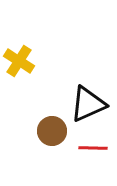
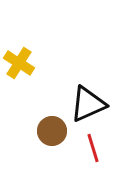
yellow cross: moved 2 px down
red line: rotated 72 degrees clockwise
